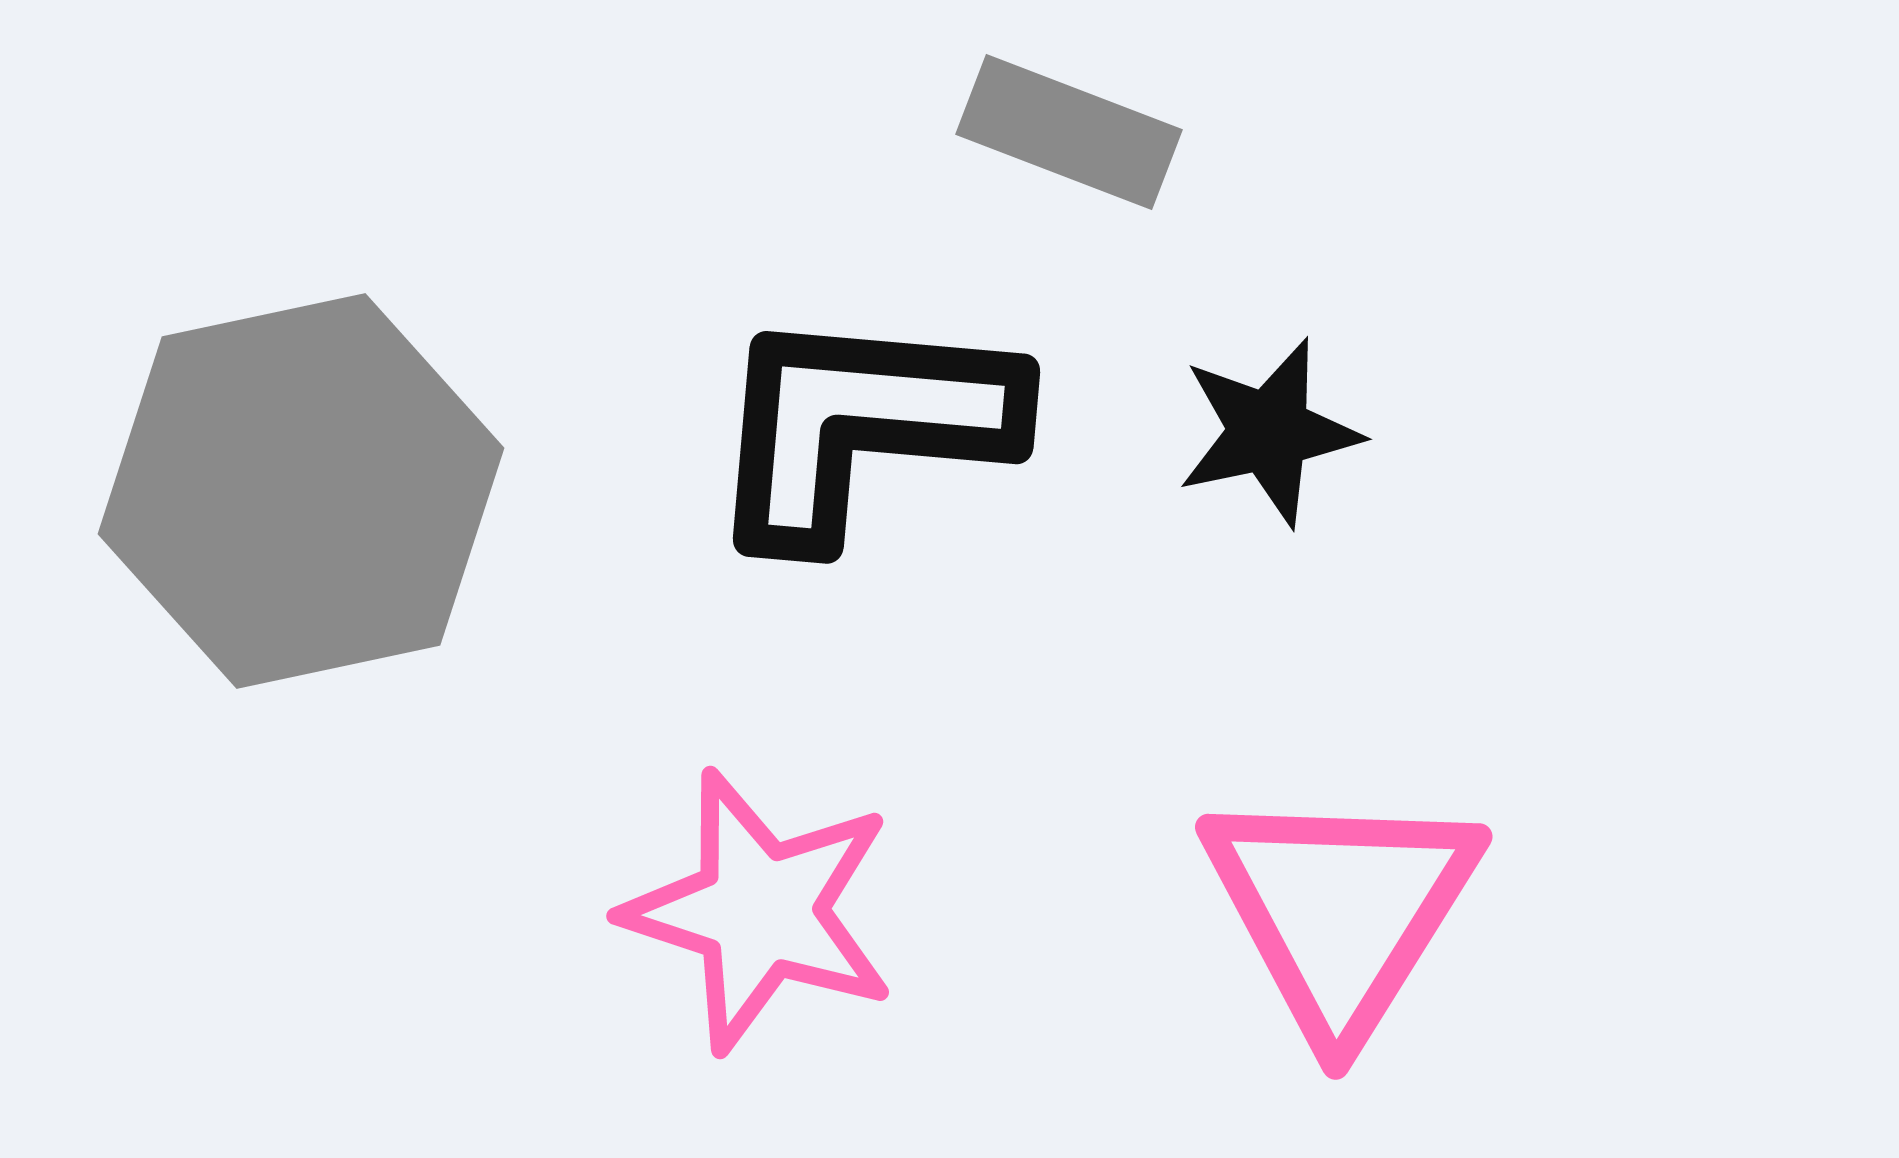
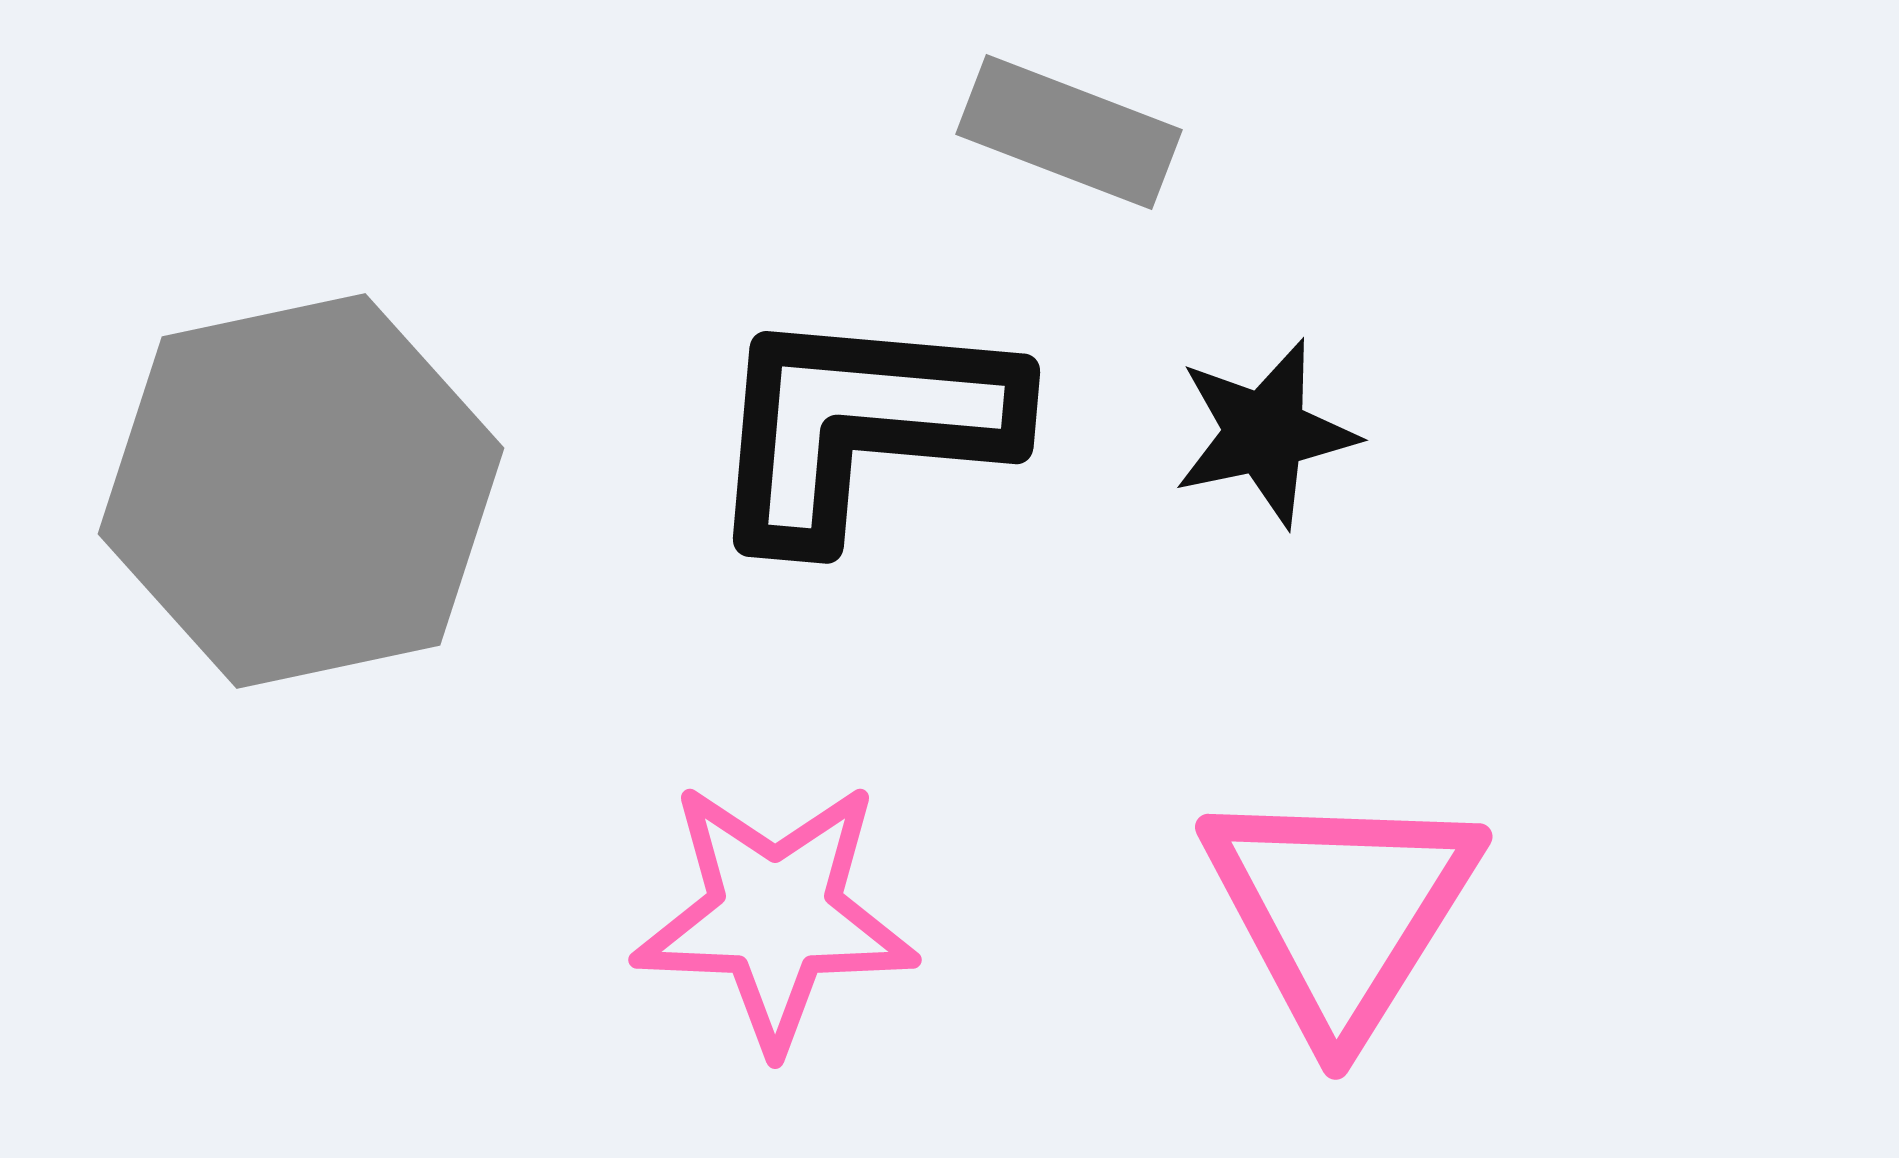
black star: moved 4 px left, 1 px down
pink star: moved 15 px right, 4 px down; rotated 16 degrees counterclockwise
